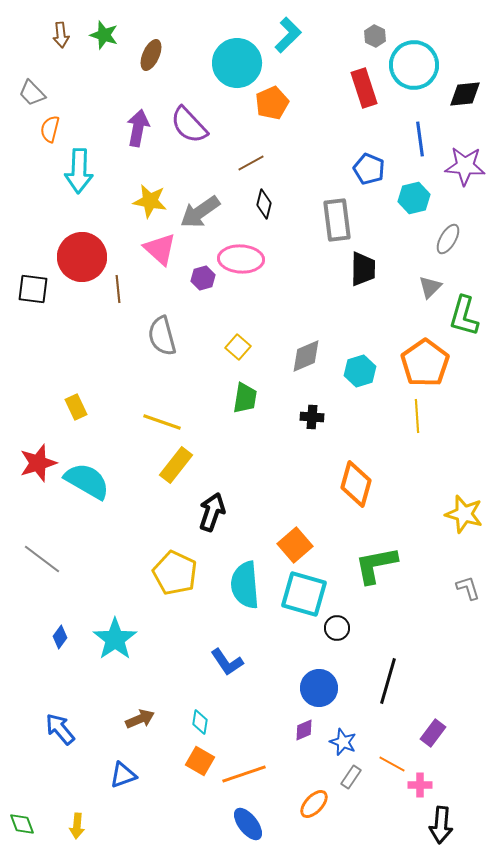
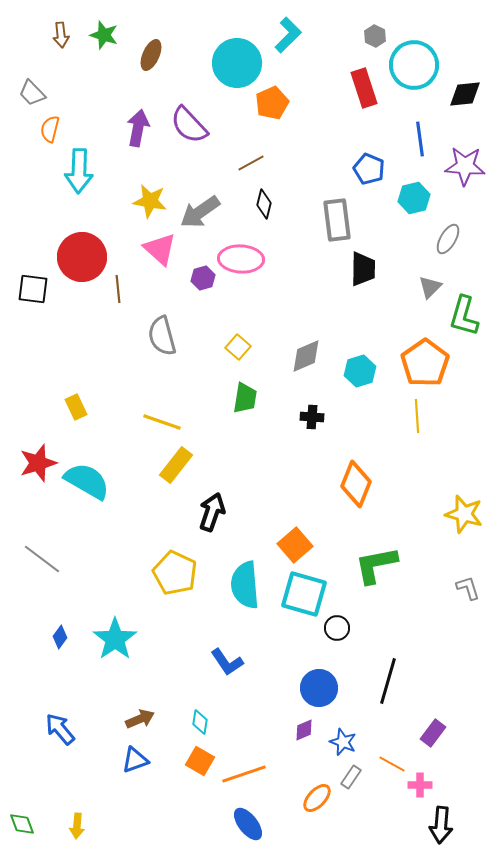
orange diamond at (356, 484): rotated 6 degrees clockwise
blue triangle at (123, 775): moved 12 px right, 15 px up
orange ellipse at (314, 804): moved 3 px right, 6 px up
